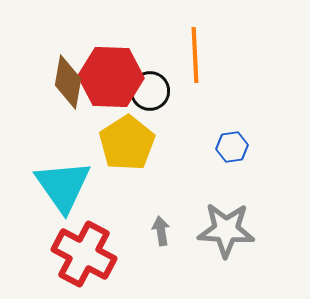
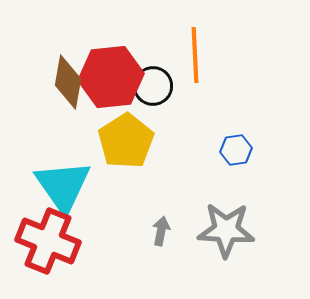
red hexagon: rotated 8 degrees counterclockwise
black circle: moved 3 px right, 5 px up
yellow pentagon: moved 1 px left, 2 px up
blue hexagon: moved 4 px right, 3 px down
gray arrow: rotated 20 degrees clockwise
red cross: moved 36 px left, 13 px up; rotated 6 degrees counterclockwise
